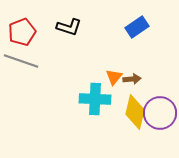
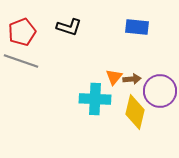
blue rectangle: rotated 40 degrees clockwise
purple circle: moved 22 px up
